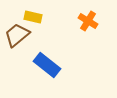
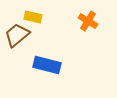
blue rectangle: rotated 24 degrees counterclockwise
